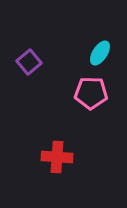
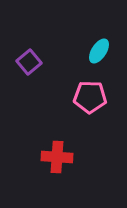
cyan ellipse: moved 1 px left, 2 px up
pink pentagon: moved 1 px left, 4 px down
